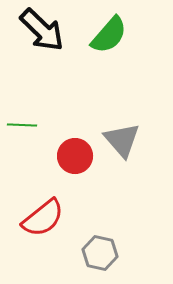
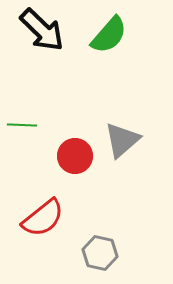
gray triangle: rotated 30 degrees clockwise
